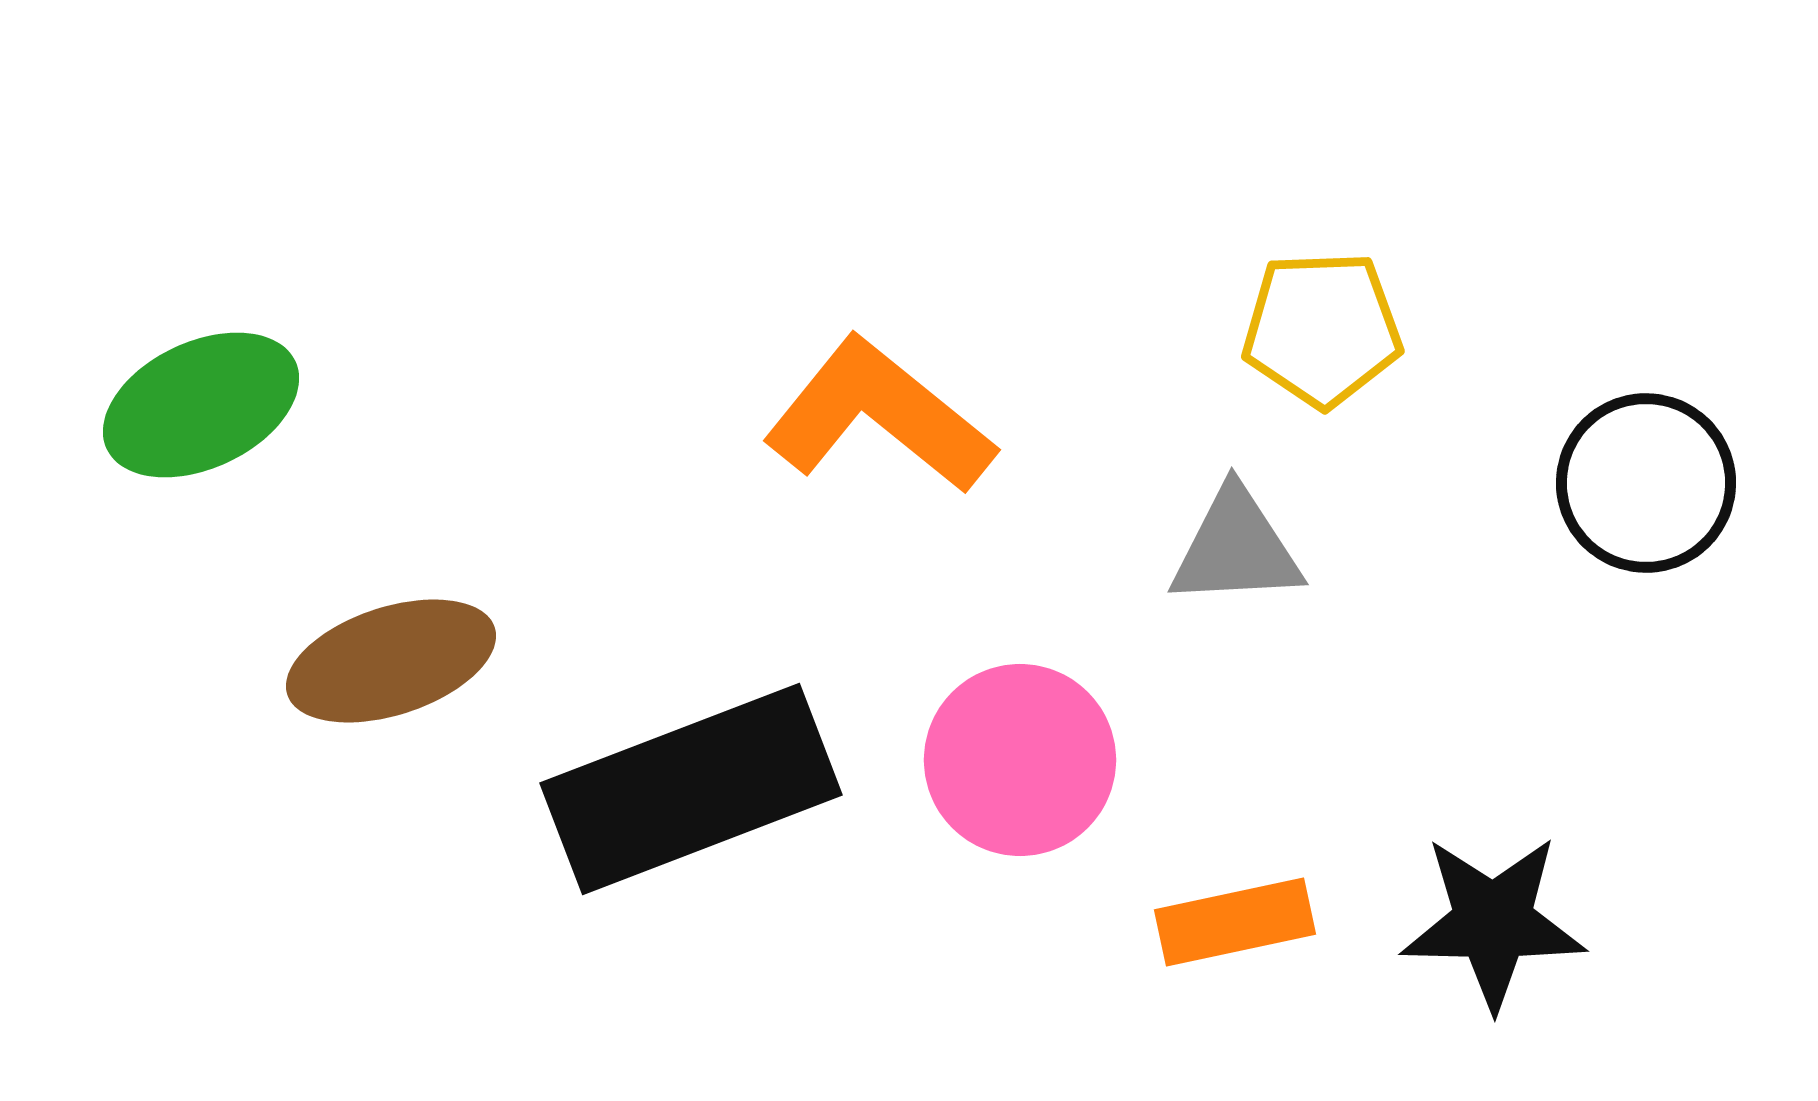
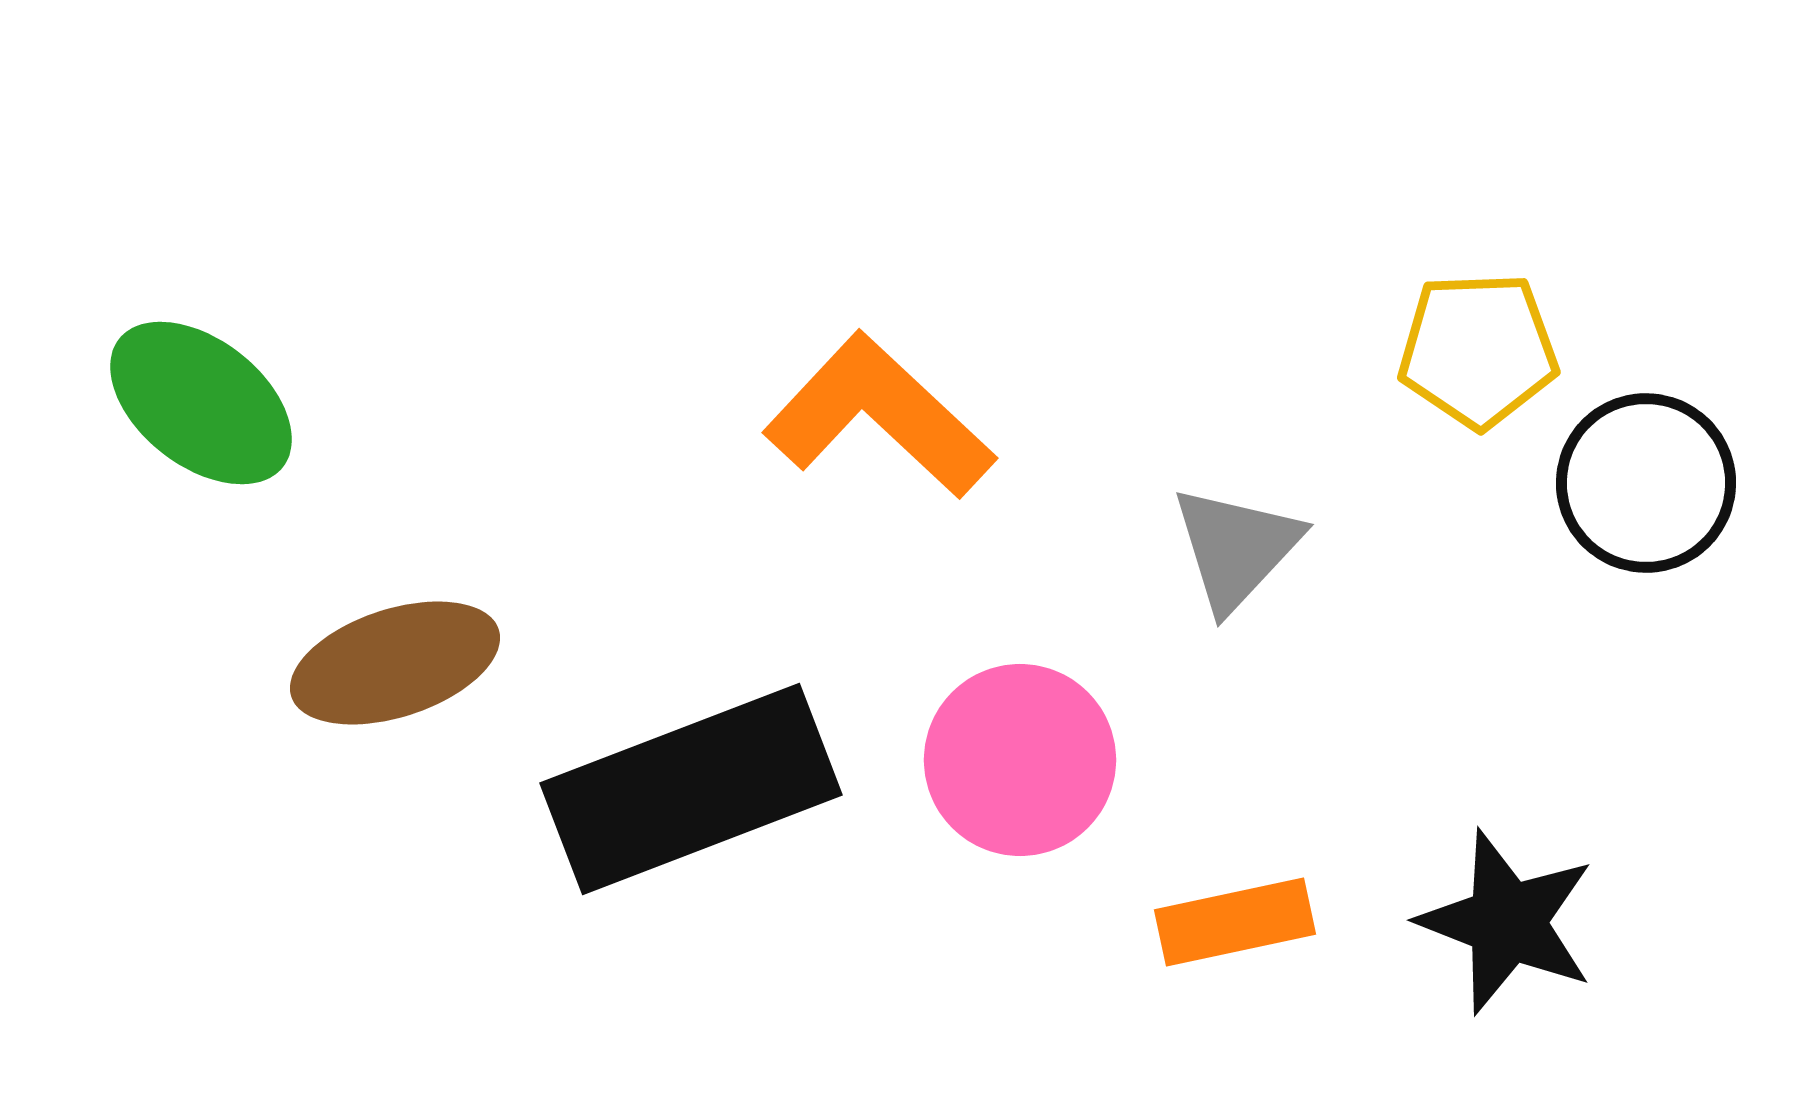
yellow pentagon: moved 156 px right, 21 px down
green ellipse: moved 2 px up; rotated 63 degrees clockwise
orange L-shape: rotated 4 degrees clockwise
gray triangle: rotated 44 degrees counterclockwise
brown ellipse: moved 4 px right, 2 px down
black star: moved 14 px right; rotated 20 degrees clockwise
